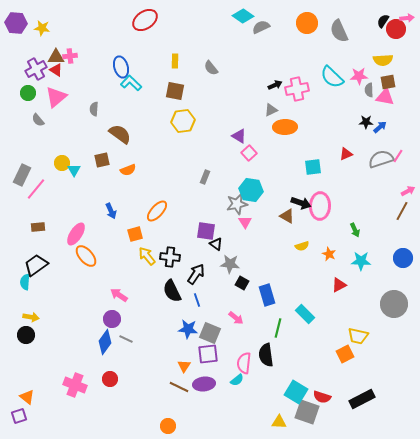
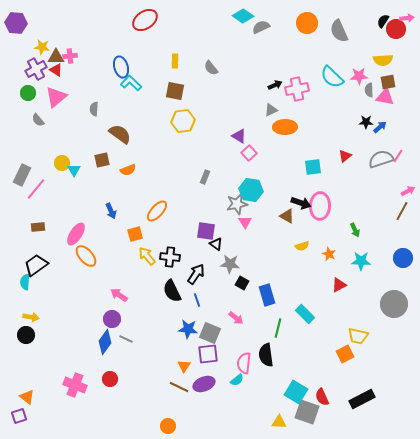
yellow star at (42, 28): moved 19 px down
red triangle at (346, 154): moved 1 px left, 2 px down; rotated 16 degrees counterclockwise
purple ellipse at (204, 384): rotated 15 degrees counterclockwise
red semicircle at (322, 397): rotated 48 degrees clockwise
